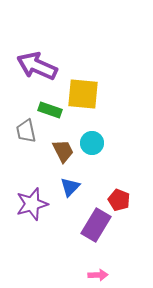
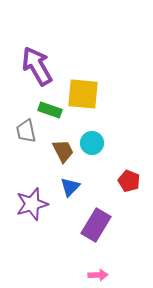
purple arrow: rotated 36 degrees clockwise
red pentagon: moved 10 px right, 19 px up
